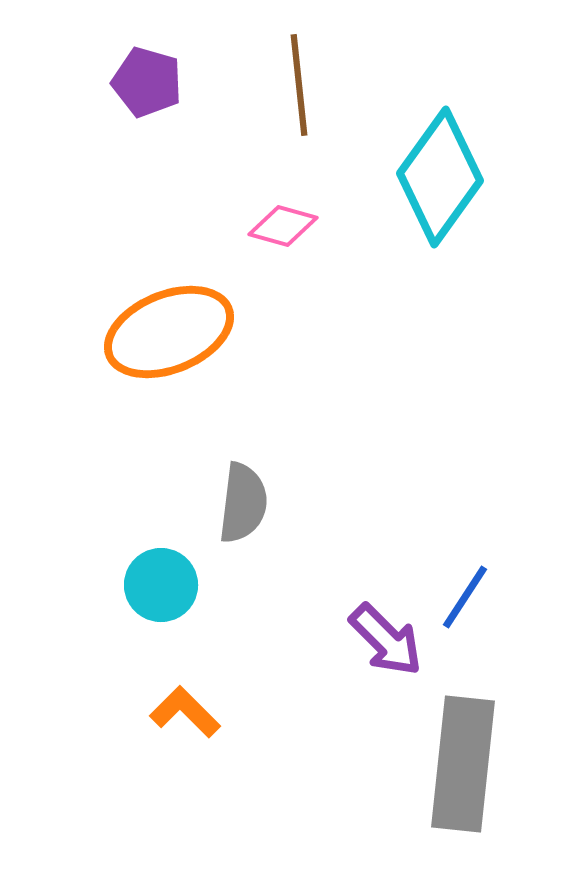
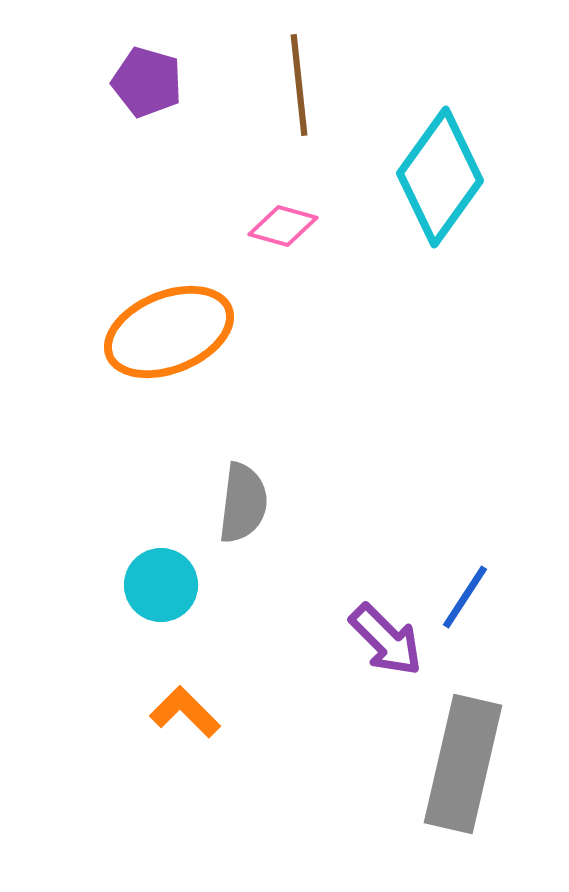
gray rectangle: rotated 7 degrees clockwise
